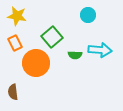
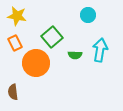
cyan arrow: rotated 85 degrees counterclockwise
